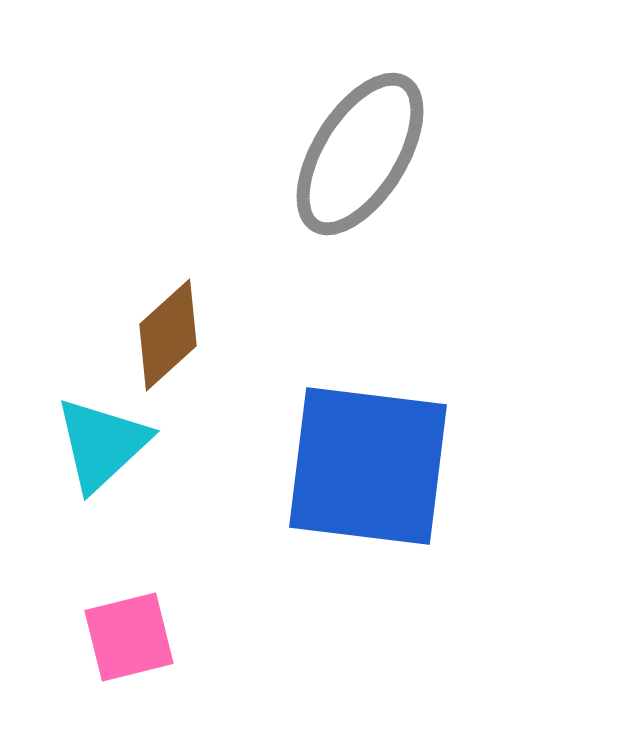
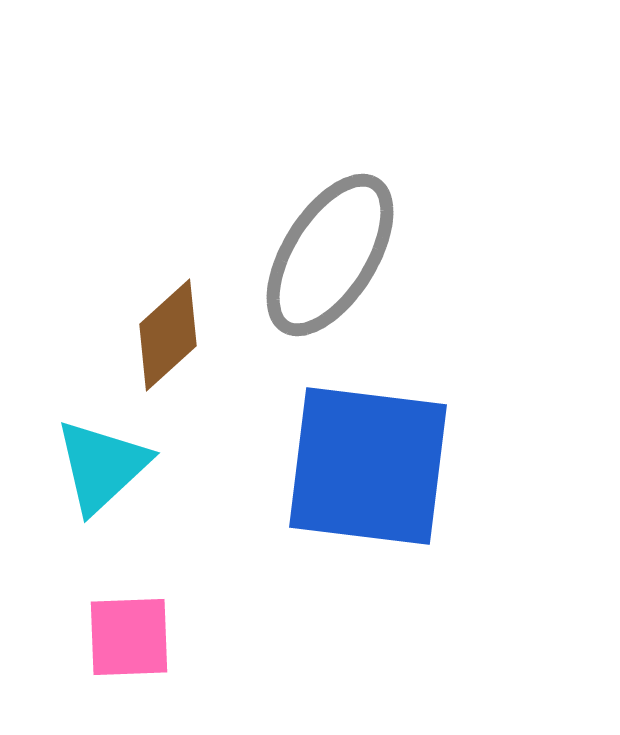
gray ellipse: moved 30 px left, 101 px down
cyan triangle: moved 22 px down
pink square: rotated 12 degrees clockwise
